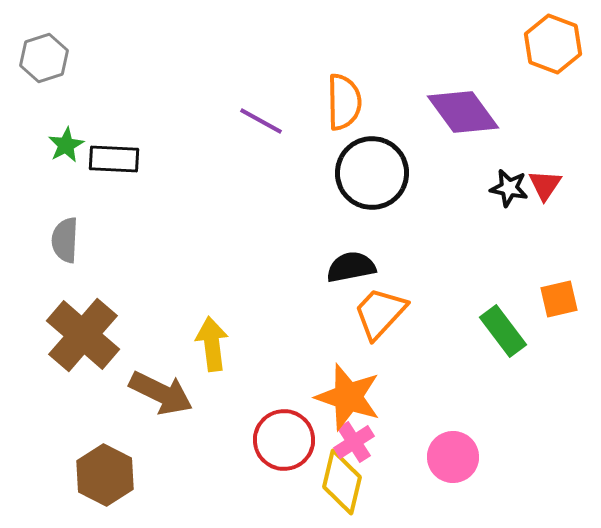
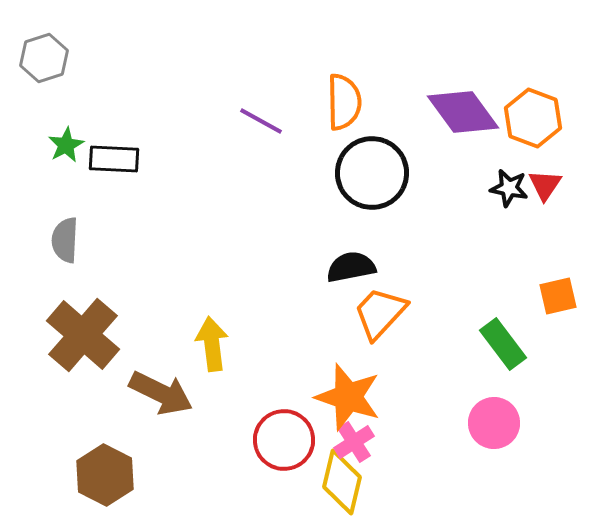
orange hexagon: moved 20 px left, 74 px down
orange square: moved 1 px left, 3 px up
green rectangle: moved 13 px down
pink circle: moved 41 px right, 34 px up
